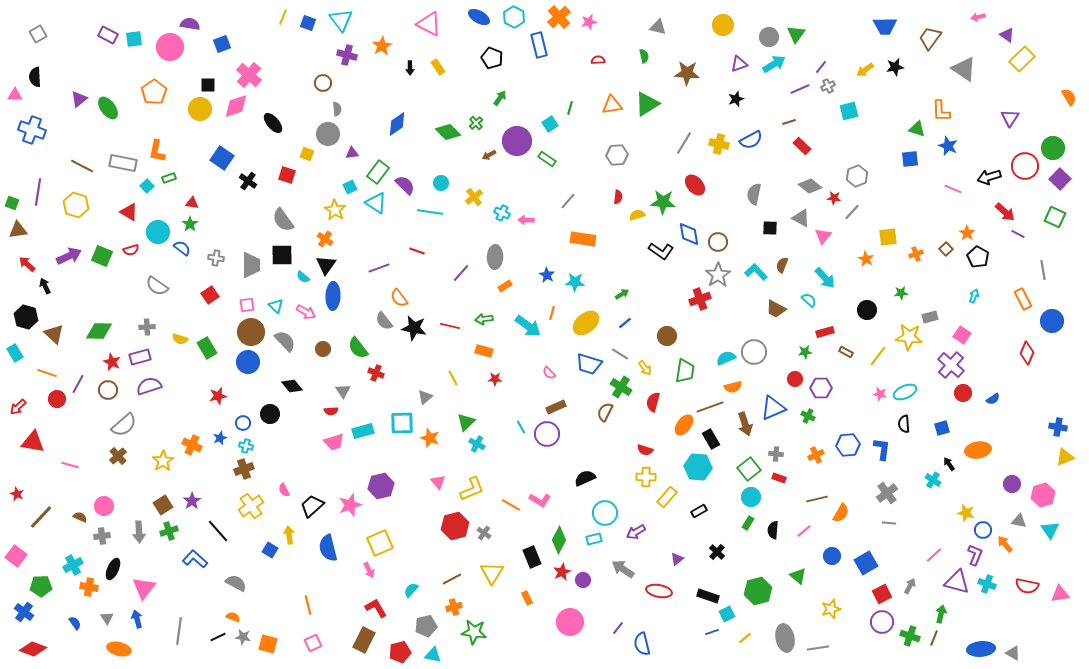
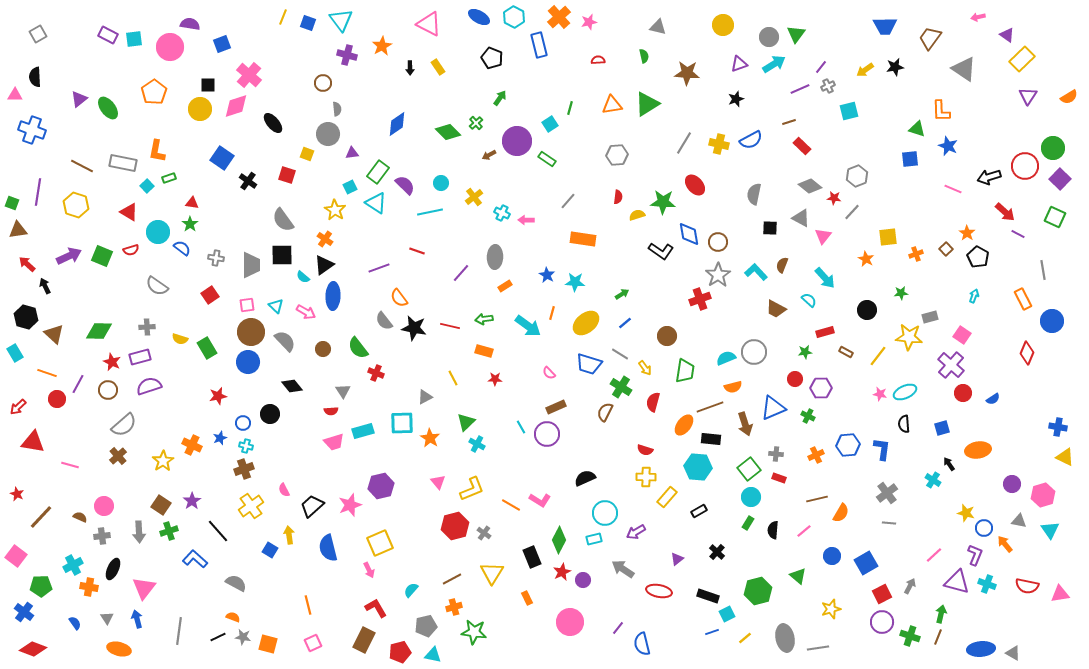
orange semicircle at (1069, 97): rotated 90 degrees clockwise
purple triangle at (1010, 118): moved 18 px right, 22 px up
cyan line at (430, 212): rotated 20 degrees counterclockwise
black triangle at (326, 265): moved 2 px left; rotated 20 degrees clockwise
gray triangle at (425, 397): rotated 14 degrees clockwise
orange star at (430, 438): rotated 12 degrees clockwise
black rectangle at (711, 439): rotated 54 degrees counterclockwise
yellow triangle at (1065, 457): rotated 48 degrees clockwise
brown square at (163, 505): moved 2 px left; rotated 24 degrees counterclockwise
blue circle at (983, 530): moved 1 px right, 2 px up
brown line at (934, 638): moved 4 px right, 1 px up
